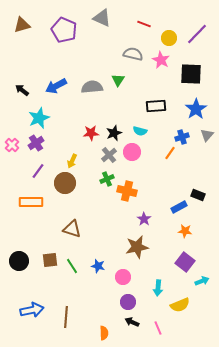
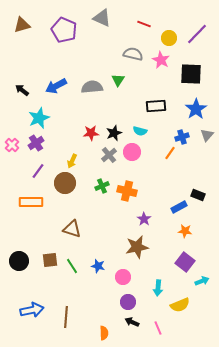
green cross at (107, 179): moved 5 px left, 7 px down
